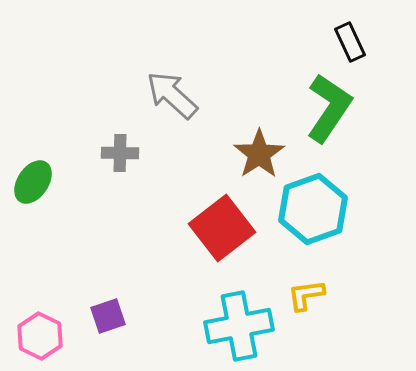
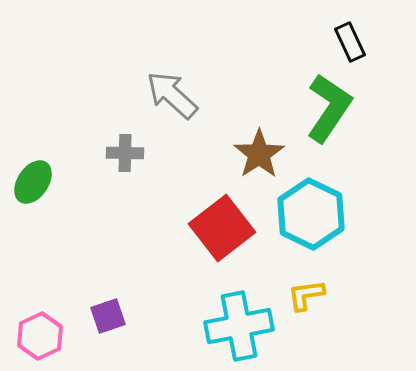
gray cross: moved 5 px right
cyan hexagon: moved 2 px left, 5 px down; rotated 14 degrees counterclockwise
pink hexagon: rotated 9 degrees clockwise
